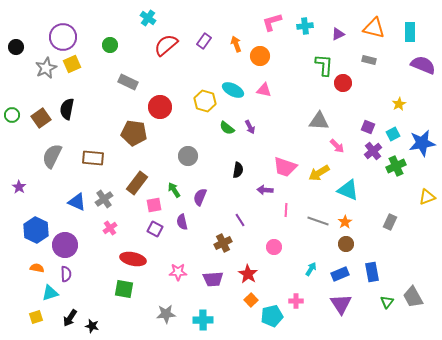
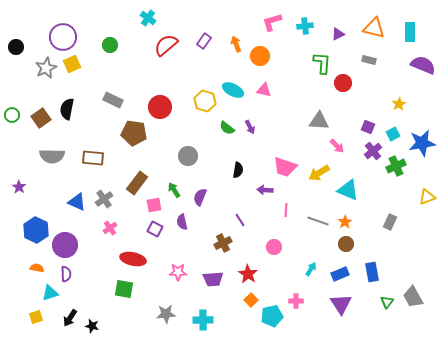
green L-shape at (324, 65): moved 2 px left, 2 px up
gray rectangle at (128, 82): moved 15 px left, 18 px down
gray semicircle at (52, 156): rotated 115 degrees counterclockwise
